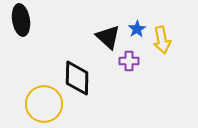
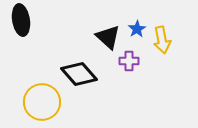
black diamond: moved 2 px right, 4 px up; rotated 42 degrees counterclockwise
yellow circle: moved 2 px left, 2 px up
